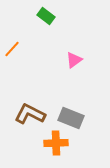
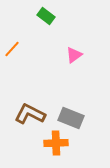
pink triangle: moved 5 px up
